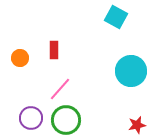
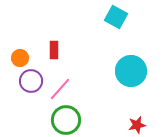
purple circle: moved 37 px up
